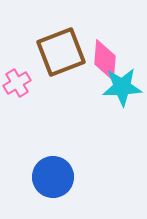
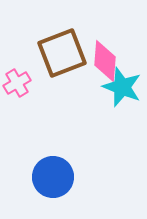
brown square: moved 1 px right, 1 px down
pink diamond: moved 1 px down
cyan star: rotated 24 degrees clockwise
